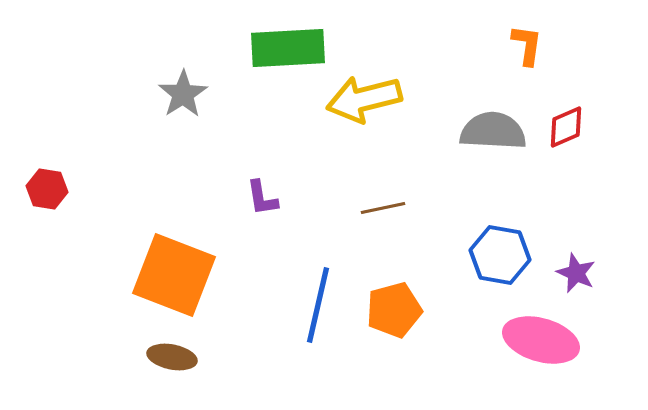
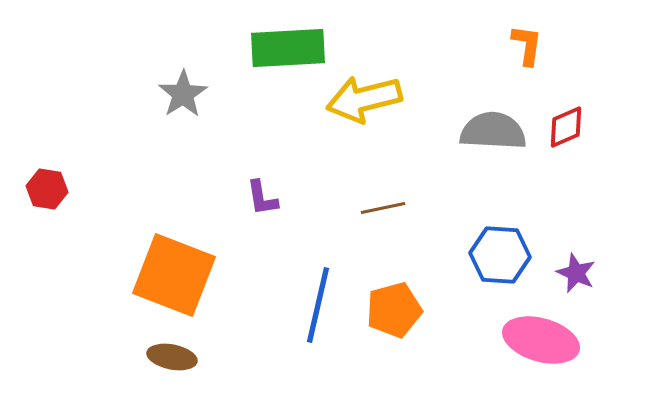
blue hexagon: rotated 6 degrees counterclockwise
